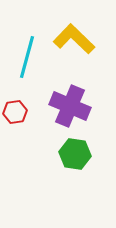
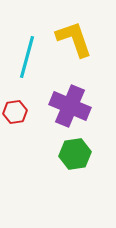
yellow L-shape: rotated 27 degrees clockwise
green hexagon: rotated 16 degrees counterclockwise
